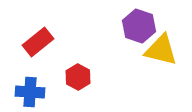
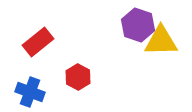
purple hexagon: moved 1 px left, 1 px up
yellow triangle: moved 9 px up; rotated 15 degrees counterclockwise
blue cross: rotated 16 degrees clockwise
